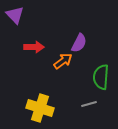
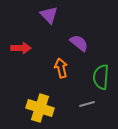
purple triangle: moved 34 px right
purple semicircle: rotated 78 degrees counterclockwise
red arrow: moved 13 px left, 1 px down
orange arrow: moved 2 px left, 7 px down; rotated 66 degrees counterclockwise
gray line: moved 2 px left
